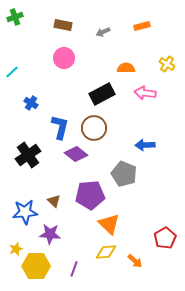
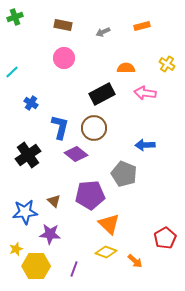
yellow diamond: rotated 25 degrees clockwise
